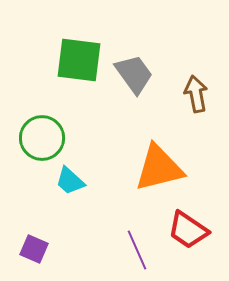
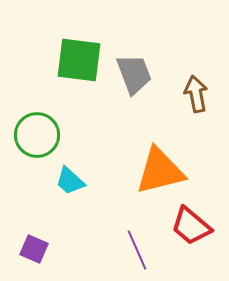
gray trapezoid: rotated 15 degrees clockwise
green circle: moved 5 px left, 3 px up
orange triangle: moved 1 px right, 3 px down
red trapezoid: moved 3 px right, 4 px up; rotated 6 degrees clockwise
